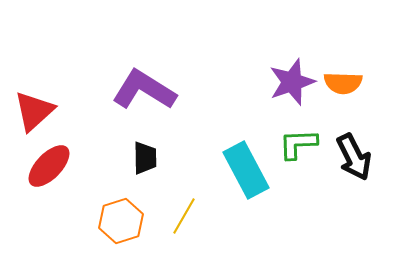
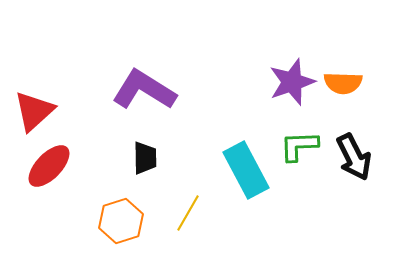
green L-shape: moved 1 px right, 2 px down
yellow line: moved 4 px right, 3 px up
